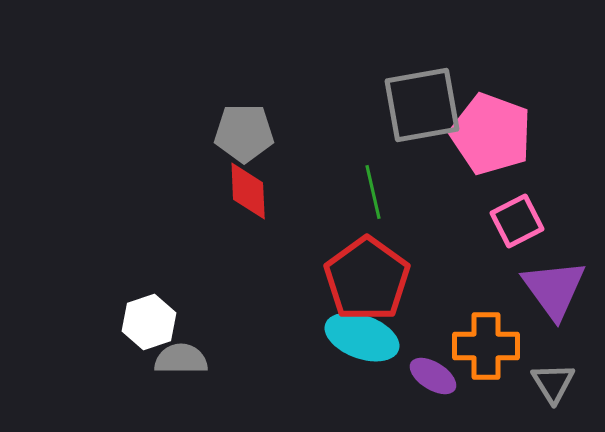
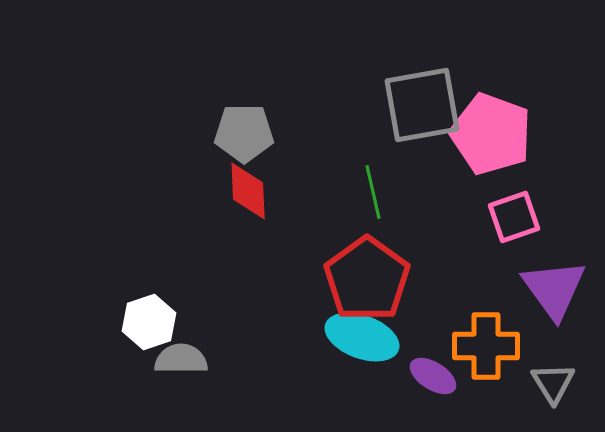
pink square: moved 3 px left, 4 px up; rotated 8 degrees clockwise
